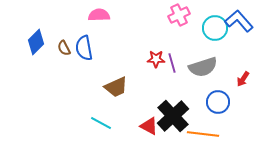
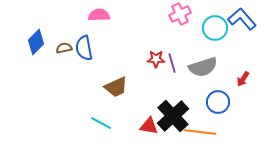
pink cross: moved 1 px right, 1 px up
blue L-shape: moved 3 px right, 2 px up
brown semicircle: rotated 105 degrees clockwise
red triangle: rotated 18 degrees counterclockwise
orange line: moved 3 px left, 2 px up
